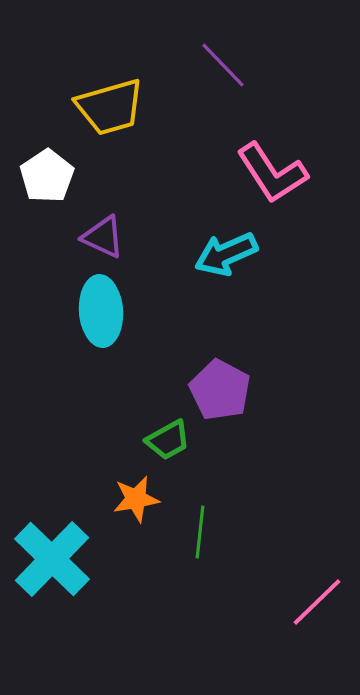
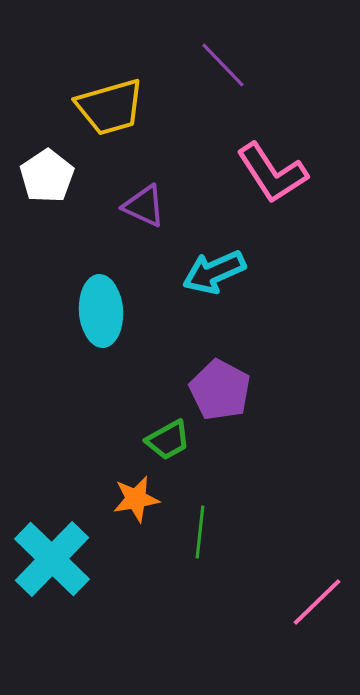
purple triangle: moved 41 px right, 31 px up
cyan arrow: moved 12 px left, 18 px down
